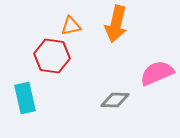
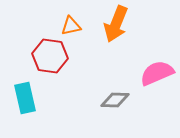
orange arrow: rotated 9 degrees clockwise
red hexagon: moved 2 px left
